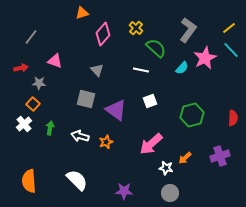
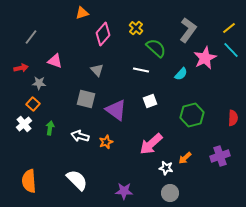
cyan semicircle: moved 1 px left, 6 px down
